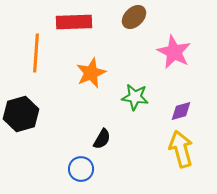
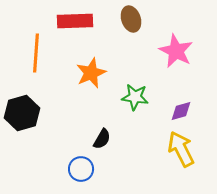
brown ellipse: moved 3 px left, 2 px down; rotated 65 degrees counterclockwise
red rectangle: moved 1 px right, 1 px up
pink star: moved 2 px right, 1 px up
black hexagon: moved 1 px right, 1 px up
yellow arrow: rotated 12 degrees counterclockwise
